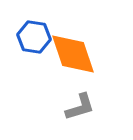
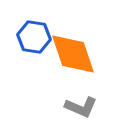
gray L-shape: moved 1 px right; rotated 40 degrees clockwise
